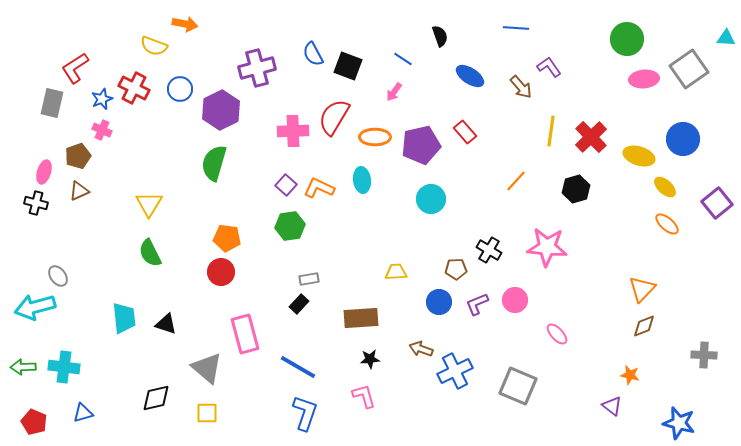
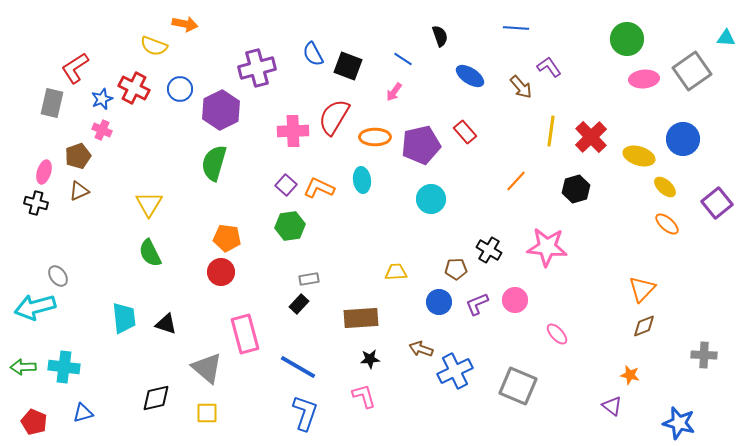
gray square at (689, 69): moved 3 px right, 2 px down
